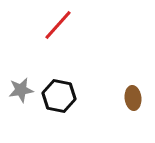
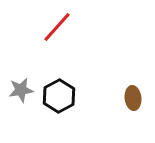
red line: moved 1 px left, 2 px down
black hexagon: rotated 20 degrees clockwise
